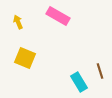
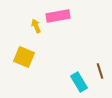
pink rectangle: rotated 40 degrees counterclockwise
yellow arrow: moved 18 px right, 4 px down
yellow square: moved 1 px left, 1 px up
